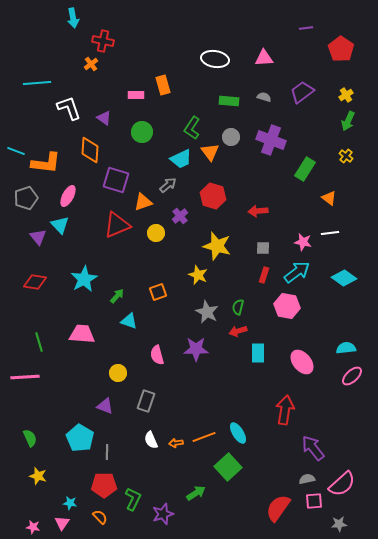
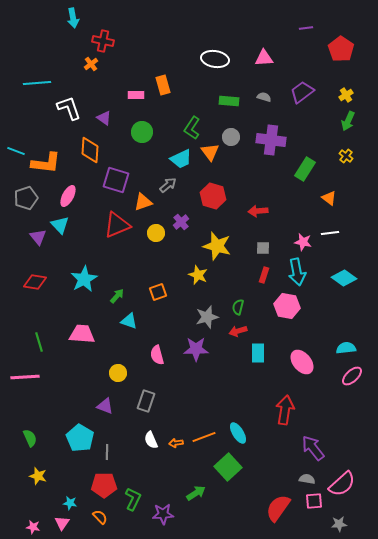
purple cross at (271, 140): rotated 12 degrees counterclockwise
purple cross at (180, 216): moved 1 px right, 6 px down
cyan arrow at (297, 272): rotated 116 degrees clockwise
gray star at (207, 312): moved 5 px down; rotated 30 degrees clockwise
gray semicircle at (307, 479): rotated 21 degrees clockwise
purple star at (163, 514): rotated 15 degrees clockwise
